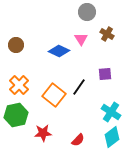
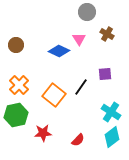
pink triangle: moved 2 px left
black line: moved 2 px right
